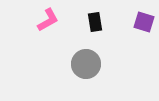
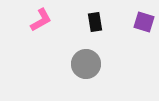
pink L-shape: moved 7 px left
